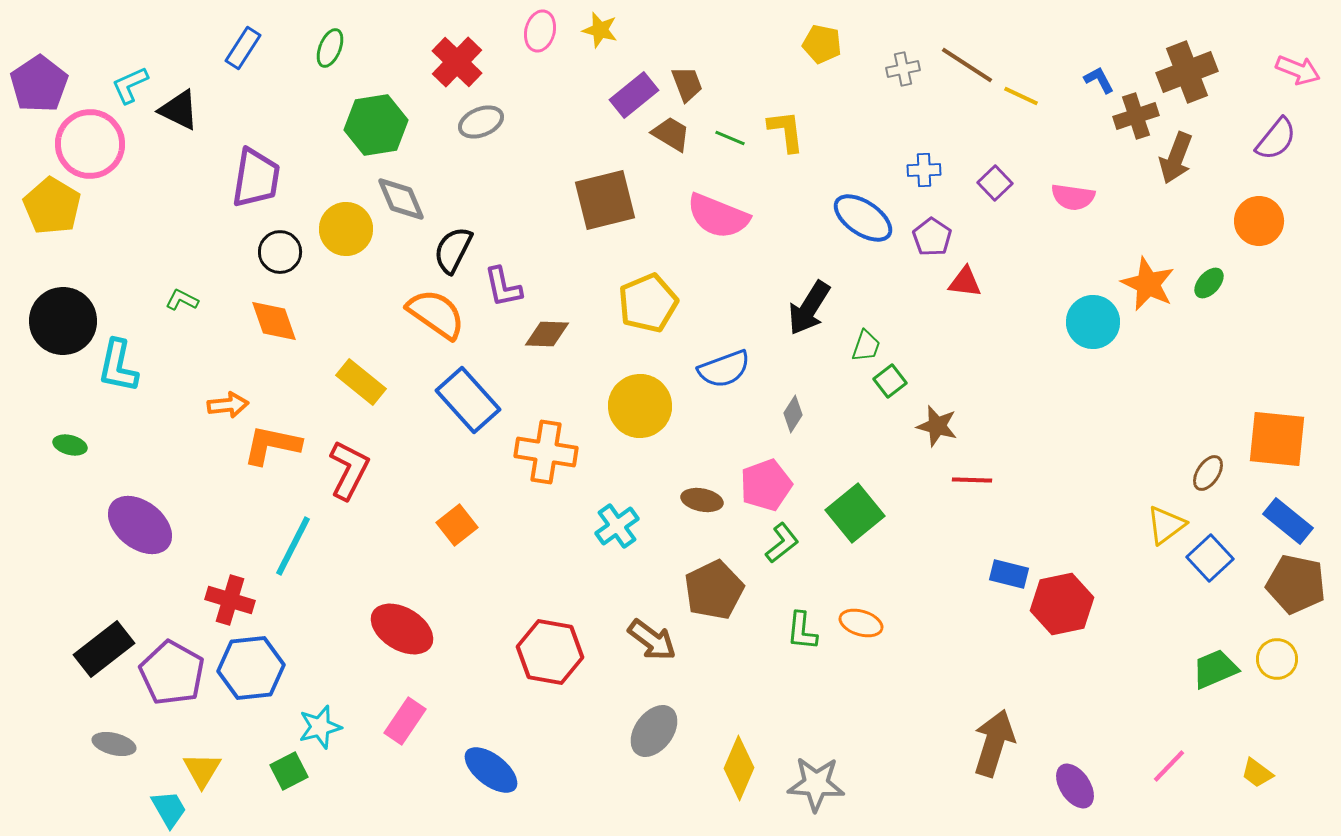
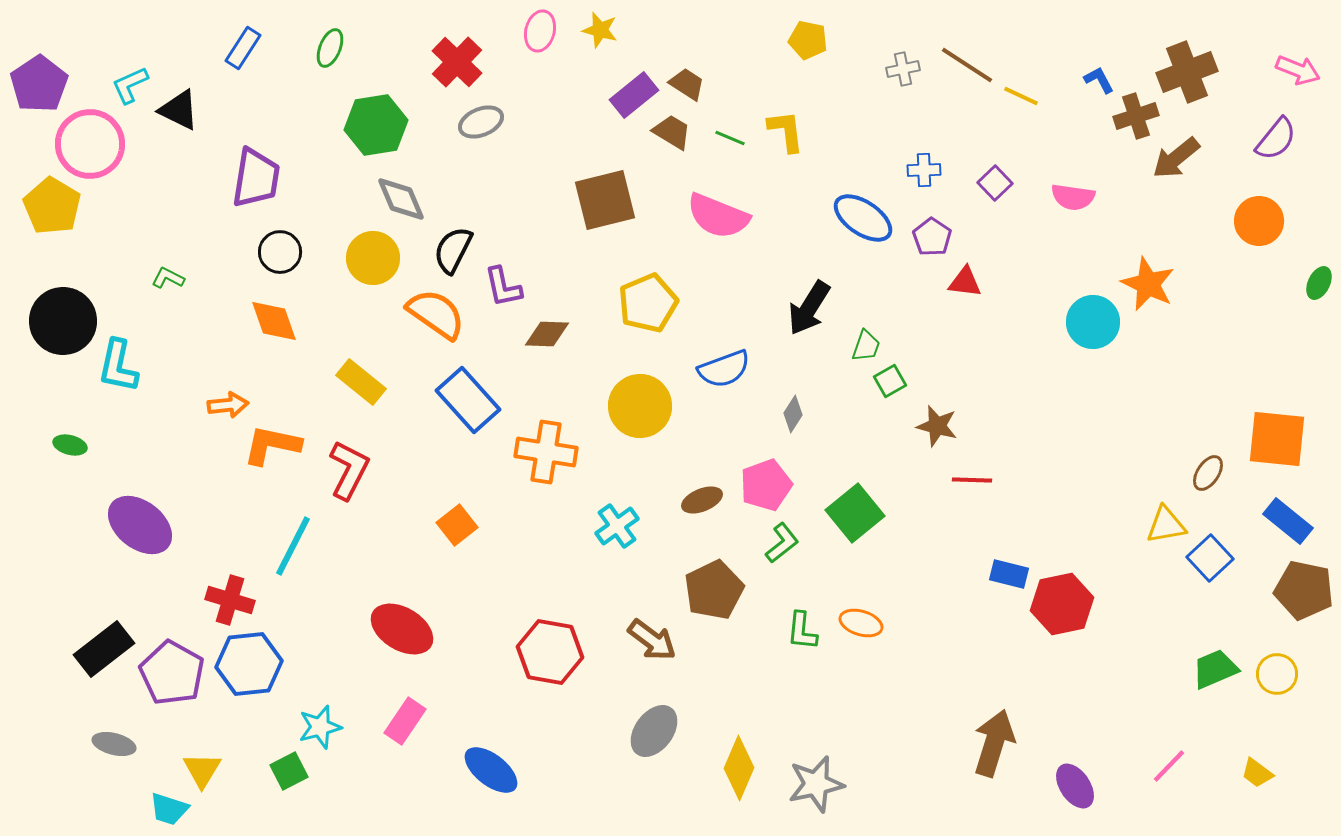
yellow pentagon at (822, 44): moved 14 px left, 4 px up
brown trapezoid at (687, 84): rotated 36 degrees counterclockwise
brown trapezoid at (671, 134): moved 1 px right, 2 px up
brown arrow at (1176, 158): rotated 30 degrees clockwise
yellow circle at (346, 229): moved 27 px right, 29 px down
green ellipse at (1209, 283): moved 110 px right; rotated 16 degrees counterclockwise
green L-shape at (182, 300): moved 14 px left, 22 px up
green square at (890, 381): rotated 8 degrees clockwise
brown ellipse at (702, 500): rotated 33 degrees counterclockwise
yellow triangle at (1166, 525): rotated 27 degrees clockwise
brown pentagon at (1296, 584): moved 8 px right, 6 px down
yellow circle at (1277, 659): moved 15 px down
blue hexagon at (251, 668): moved 2 px left, 4 px up
gray star at (816, 784): rotated 16 degrees counterclockwise
cyan trapezoid at (169, 809): rotated 138 degrees clockwise
